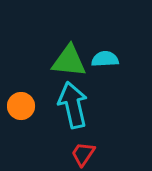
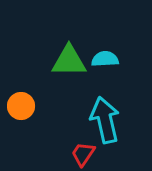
green triangle: rotated 6 degrees counterclockwise
cyan arrow: moved 32 px right, 15 px down
